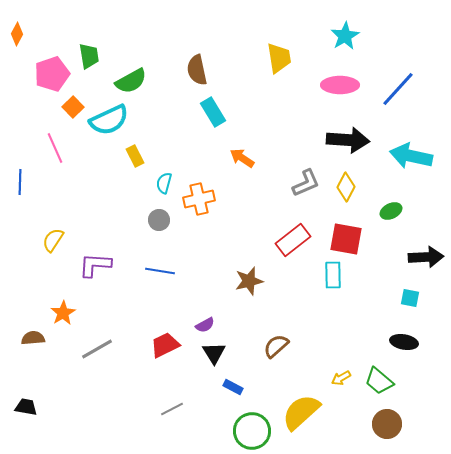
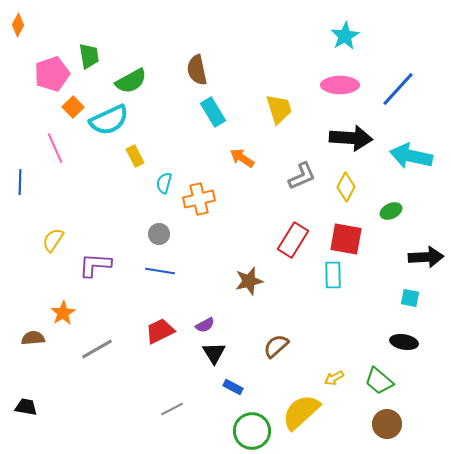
orange diamond at (17, 34): moved 1 px right, 9 px up
yellow trapezoid at (279, 58): moved 51 px down; rotated 8 degrees counterclockwise
black arrow at (348, 140): moved 3 px right, 2 px up
gray L-shape at (306, 183): moved 4 px left, 7 px up
gray circle at (159, 220): moved 14 px down
red rectangle at (293, 240): rotated 20 degrees counterclockwise
red trapezoid at (165, 345): moved 5 px left, 14 px up
yellow arrow at (341, 378): moved 7 px left
